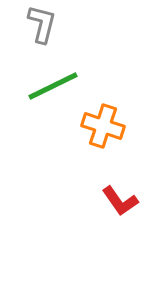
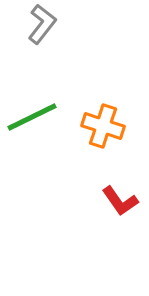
gray L-shape: rotated 24 degrees clockwise
green line: moved 21 px left, 31 px down
